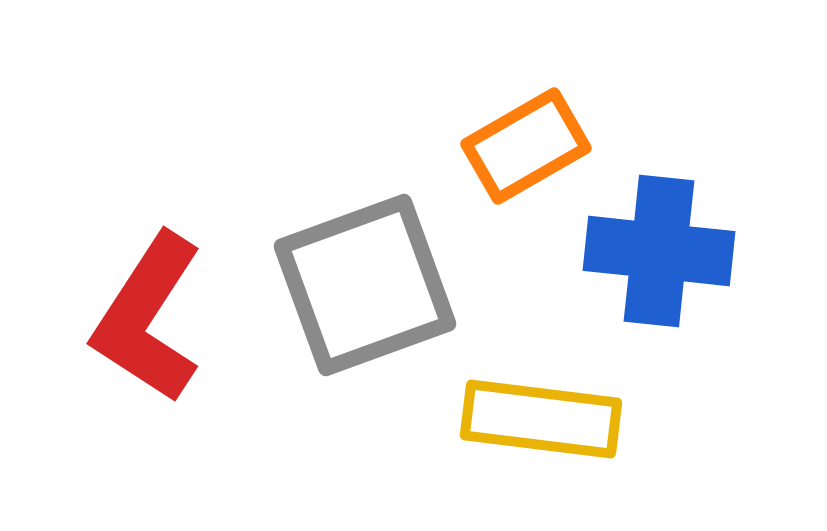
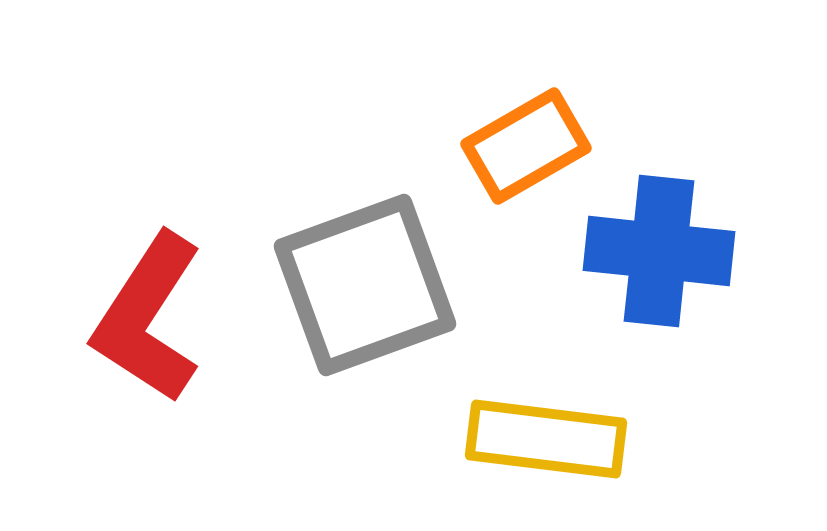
yellow rectangle: moved 5 px right, 20 px down
